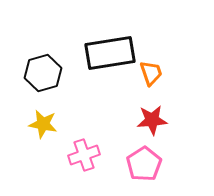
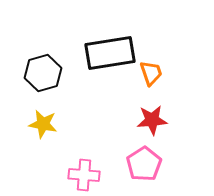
pink cross: moved 20 px down; rotated 24 degrees clockwise
